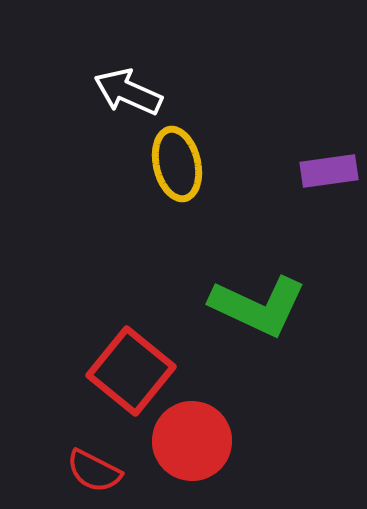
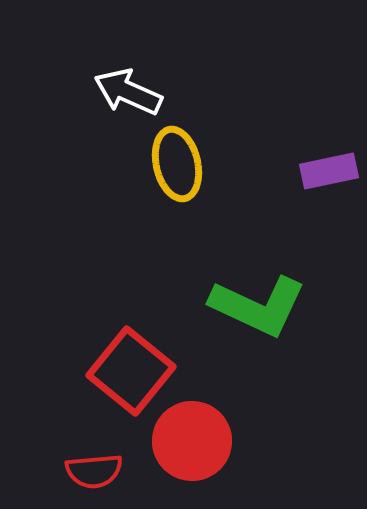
purple rectangle: rotated 4 degrees counterclockwise
red semicircle: rotated 32 degrees counterclockwise
